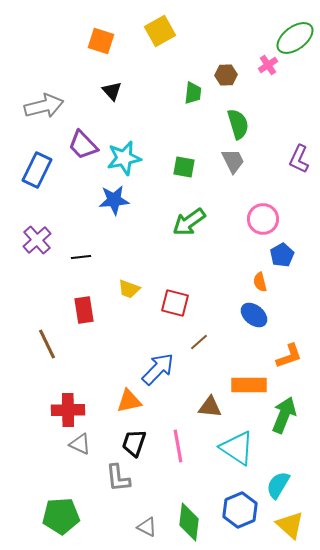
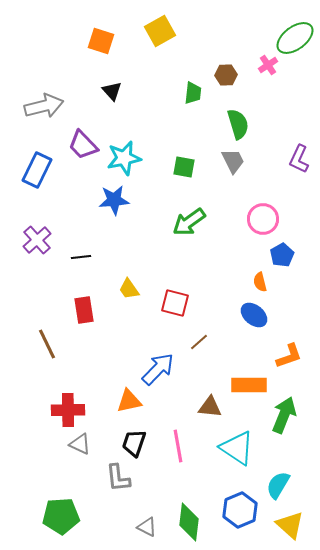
yellow trapezoid at (129, 289): rotated 35 degrees clockwise
